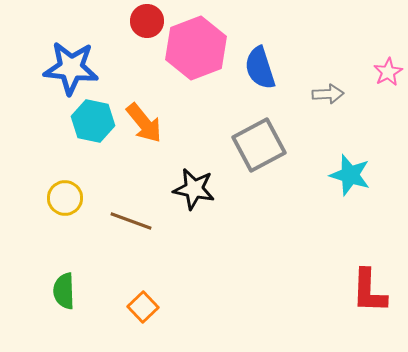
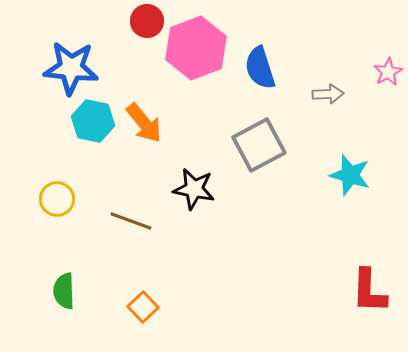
yellow circle: moved 8 px left, 1 px down
